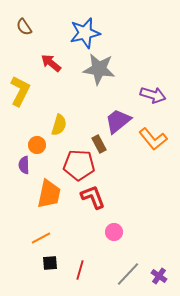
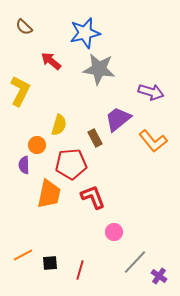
brown semicircle: rotated 12 degrees counterclockwise
red arrow: moved 2 px up
purple arrow: moved 2 px left, 3 px up
purple trapezoid: moved 2 px up
orange L-shape: moved 2 px down
brown rectangle: moved 4 px left, 6 px up
red pentagon: moved 8 px left, 1 px up; rotated 8 degrees counterclockwise
orange line: moved 18 px left, 17 px down
gray line: moved 7 px right, 12 px up
